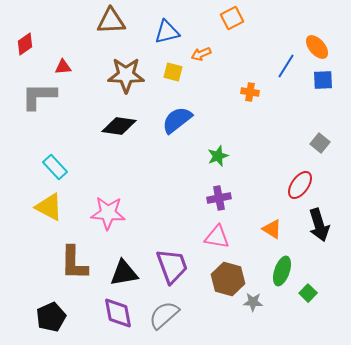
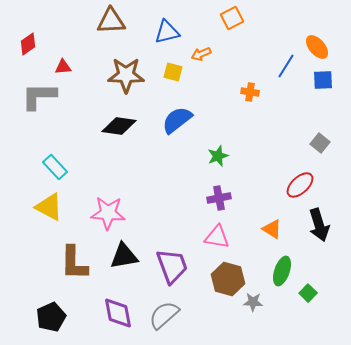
red diamond: moved 3 px right
red ellipse: rotated 12 degrees clockwise
black triangle: moved 17 px up
